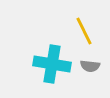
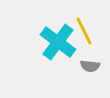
cyan cross: moved 6 px right, 22 px up; rotated 27 degrees clockwise
